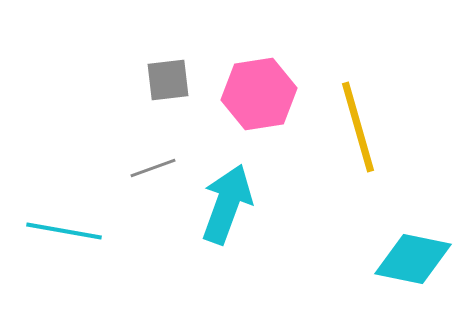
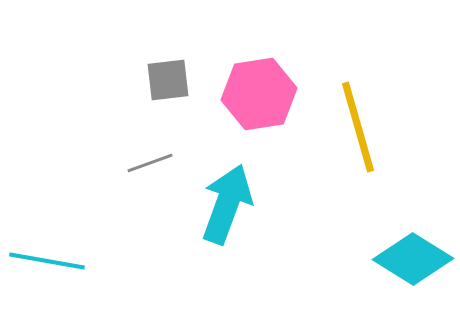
gray line: moved 3 px left, 5 px up
cyan line: moved 17 px left, 30 px down
cyan diamond: rotated 20 degrees clockwise
